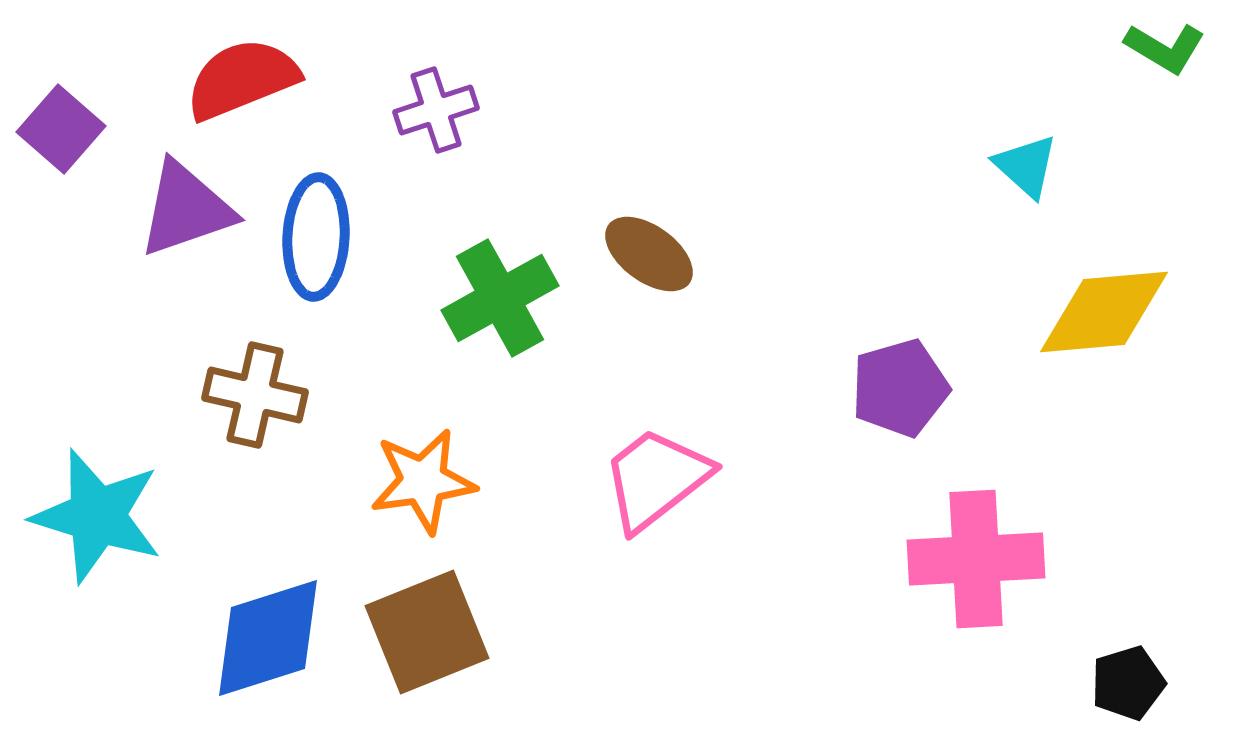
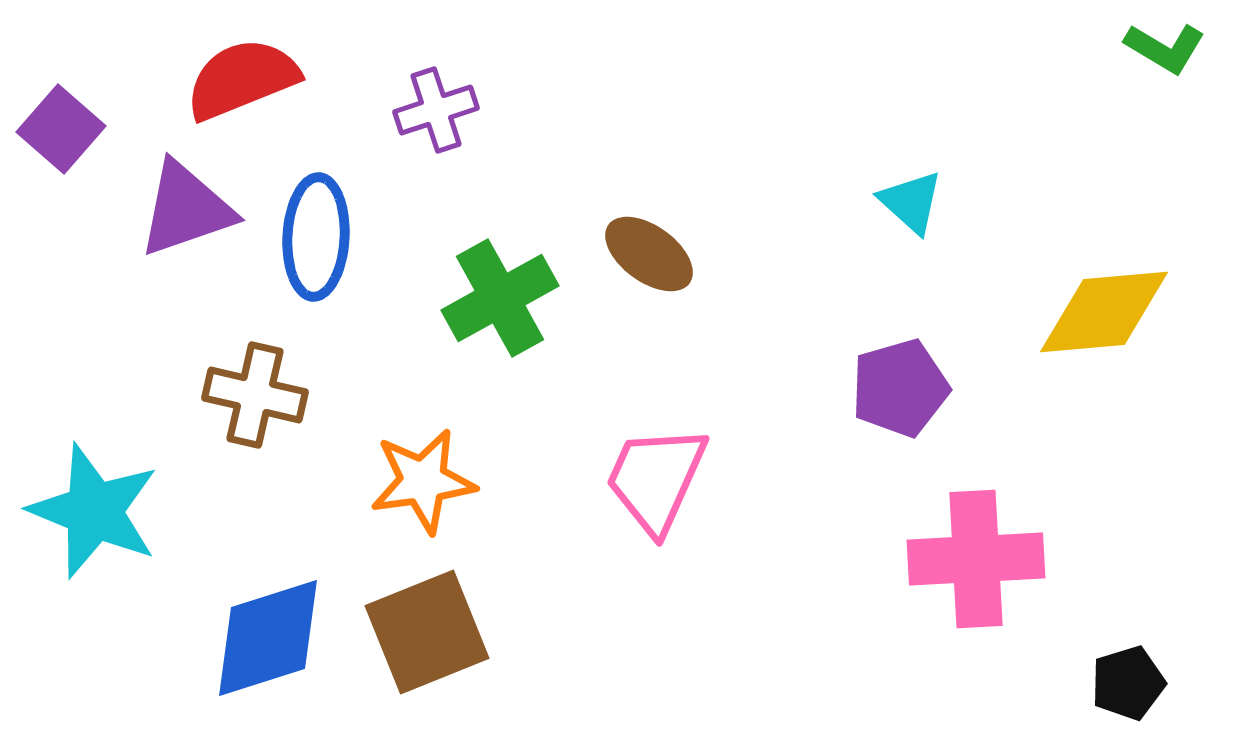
cyan triangle: moved 115 px left, 36 px down
pink trapezoid: rotated 28 degrees counterclockwise
cyan star: moved 3 px left, 5 px up; rotated 5 degrees clockwise
